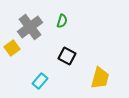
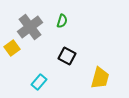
cyan rectangle: moved 1 px left, 1 px down
